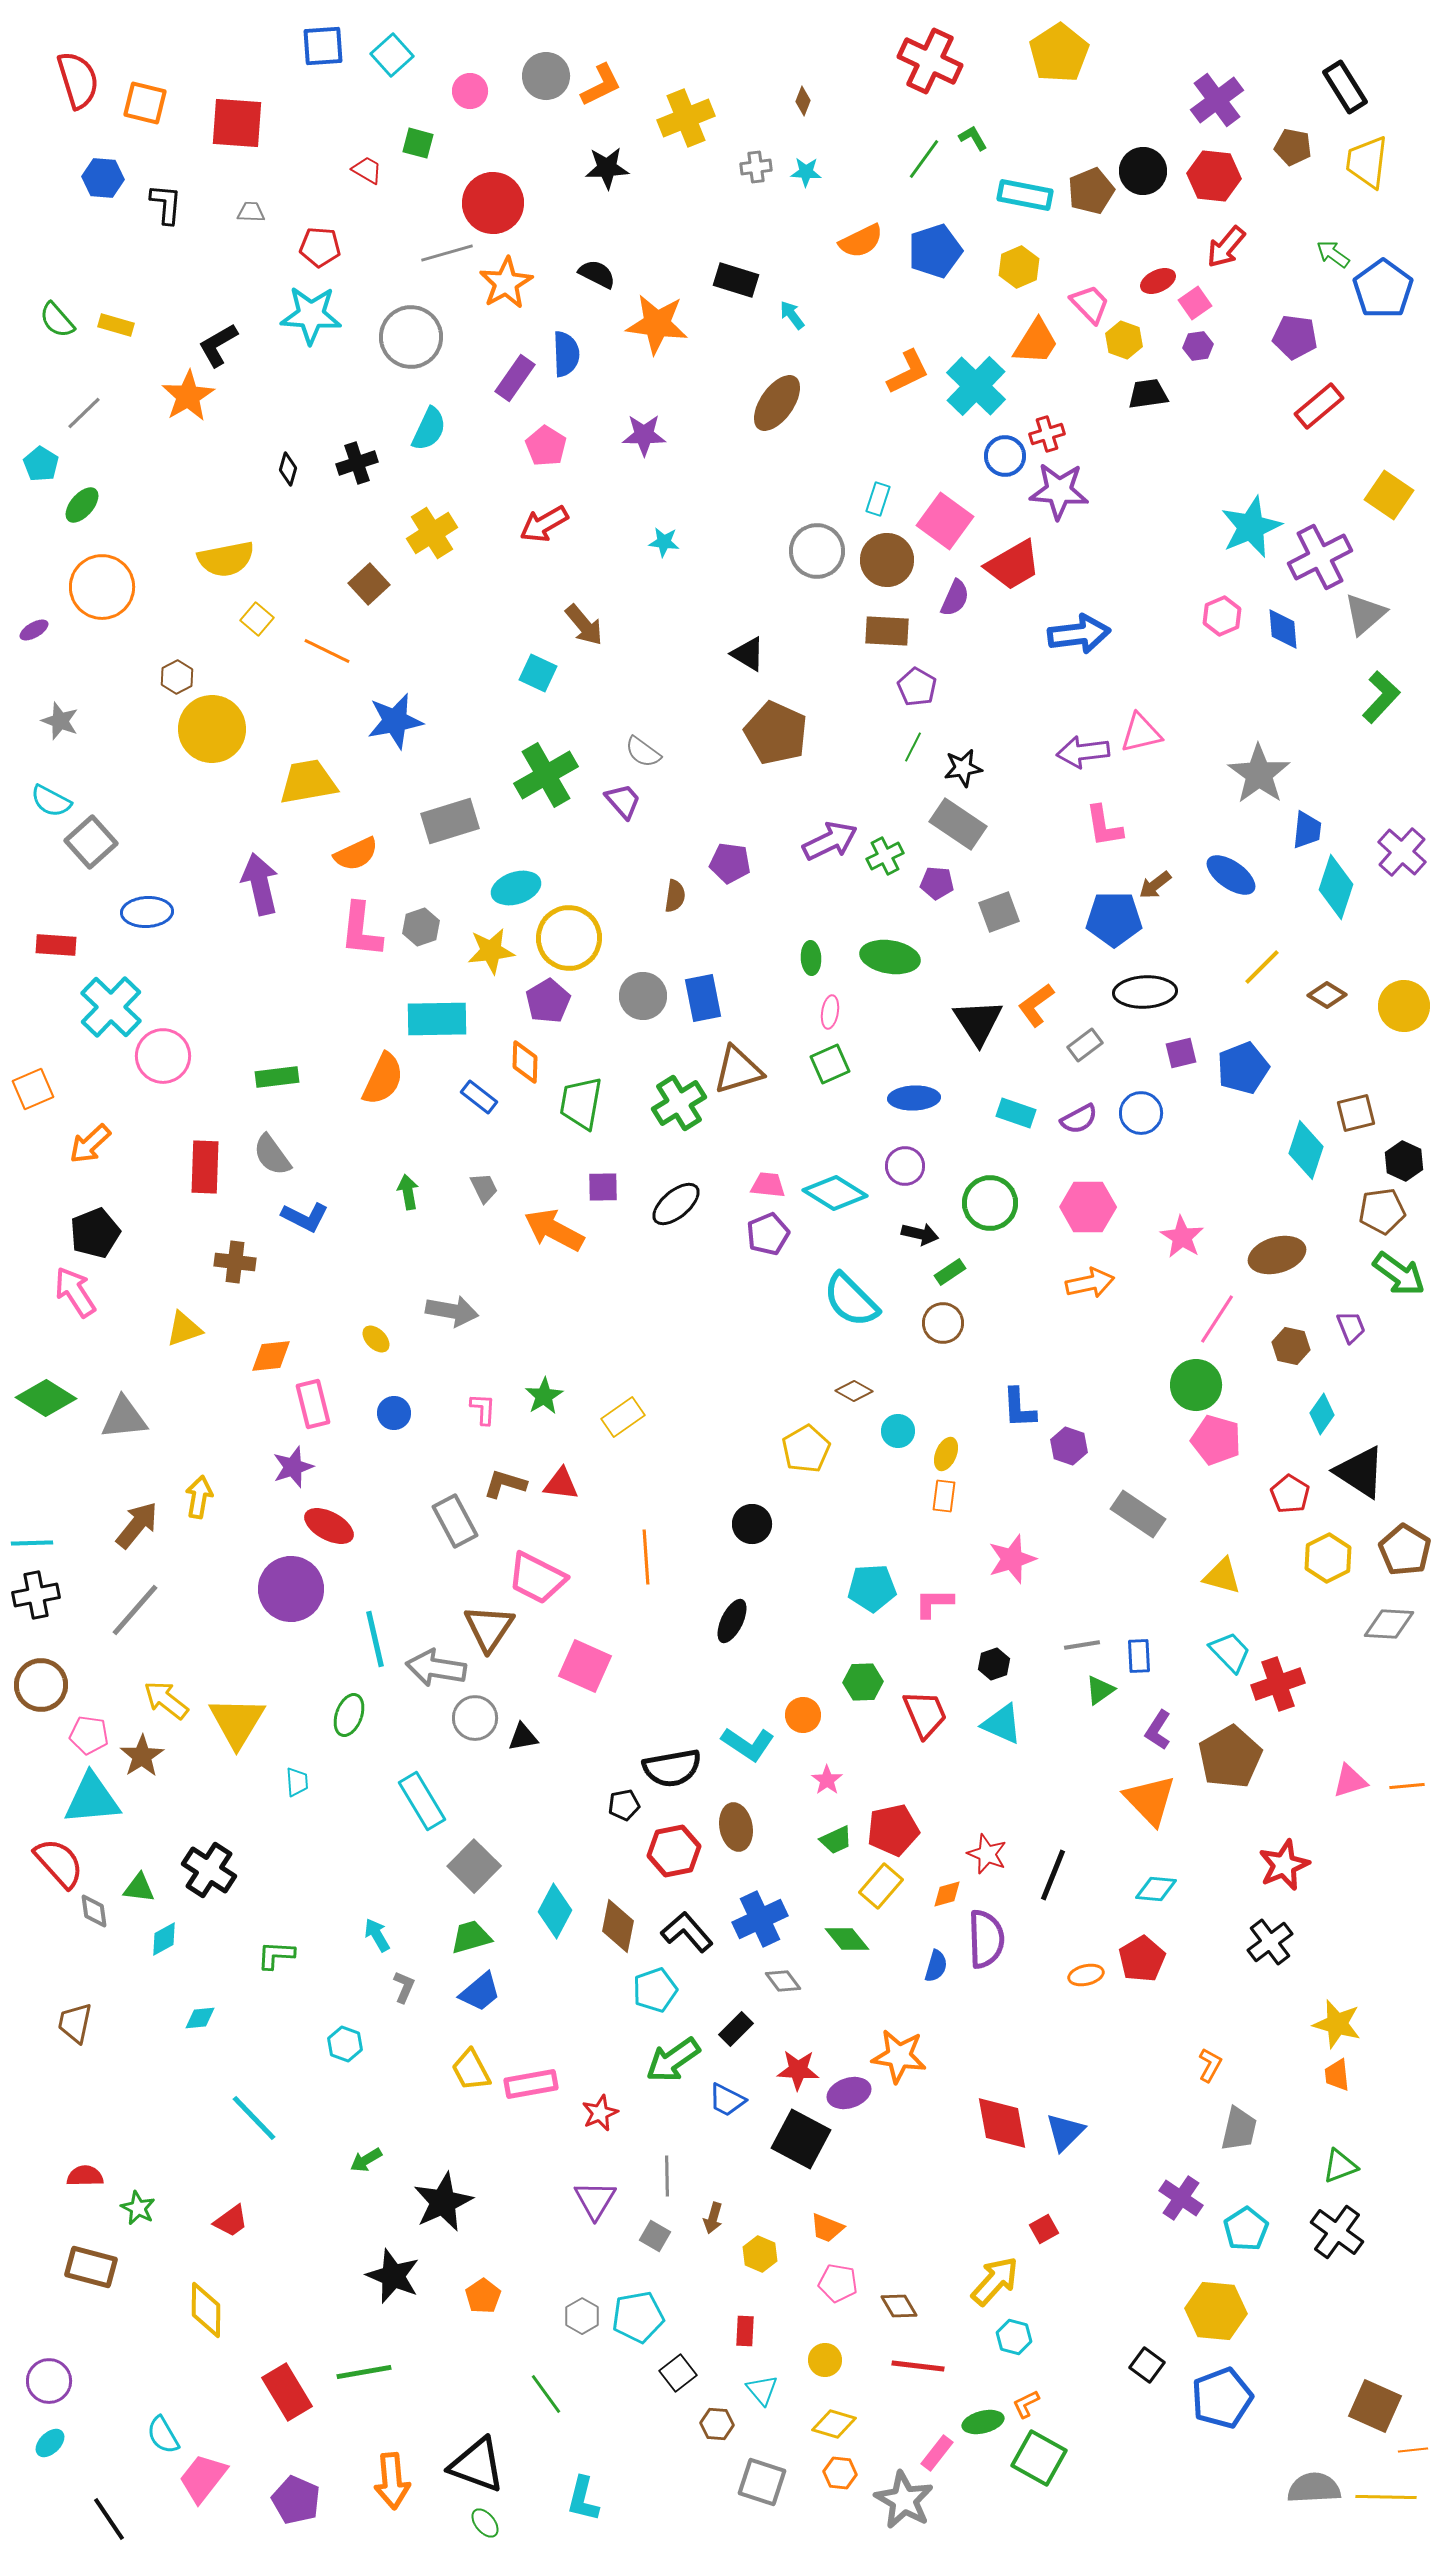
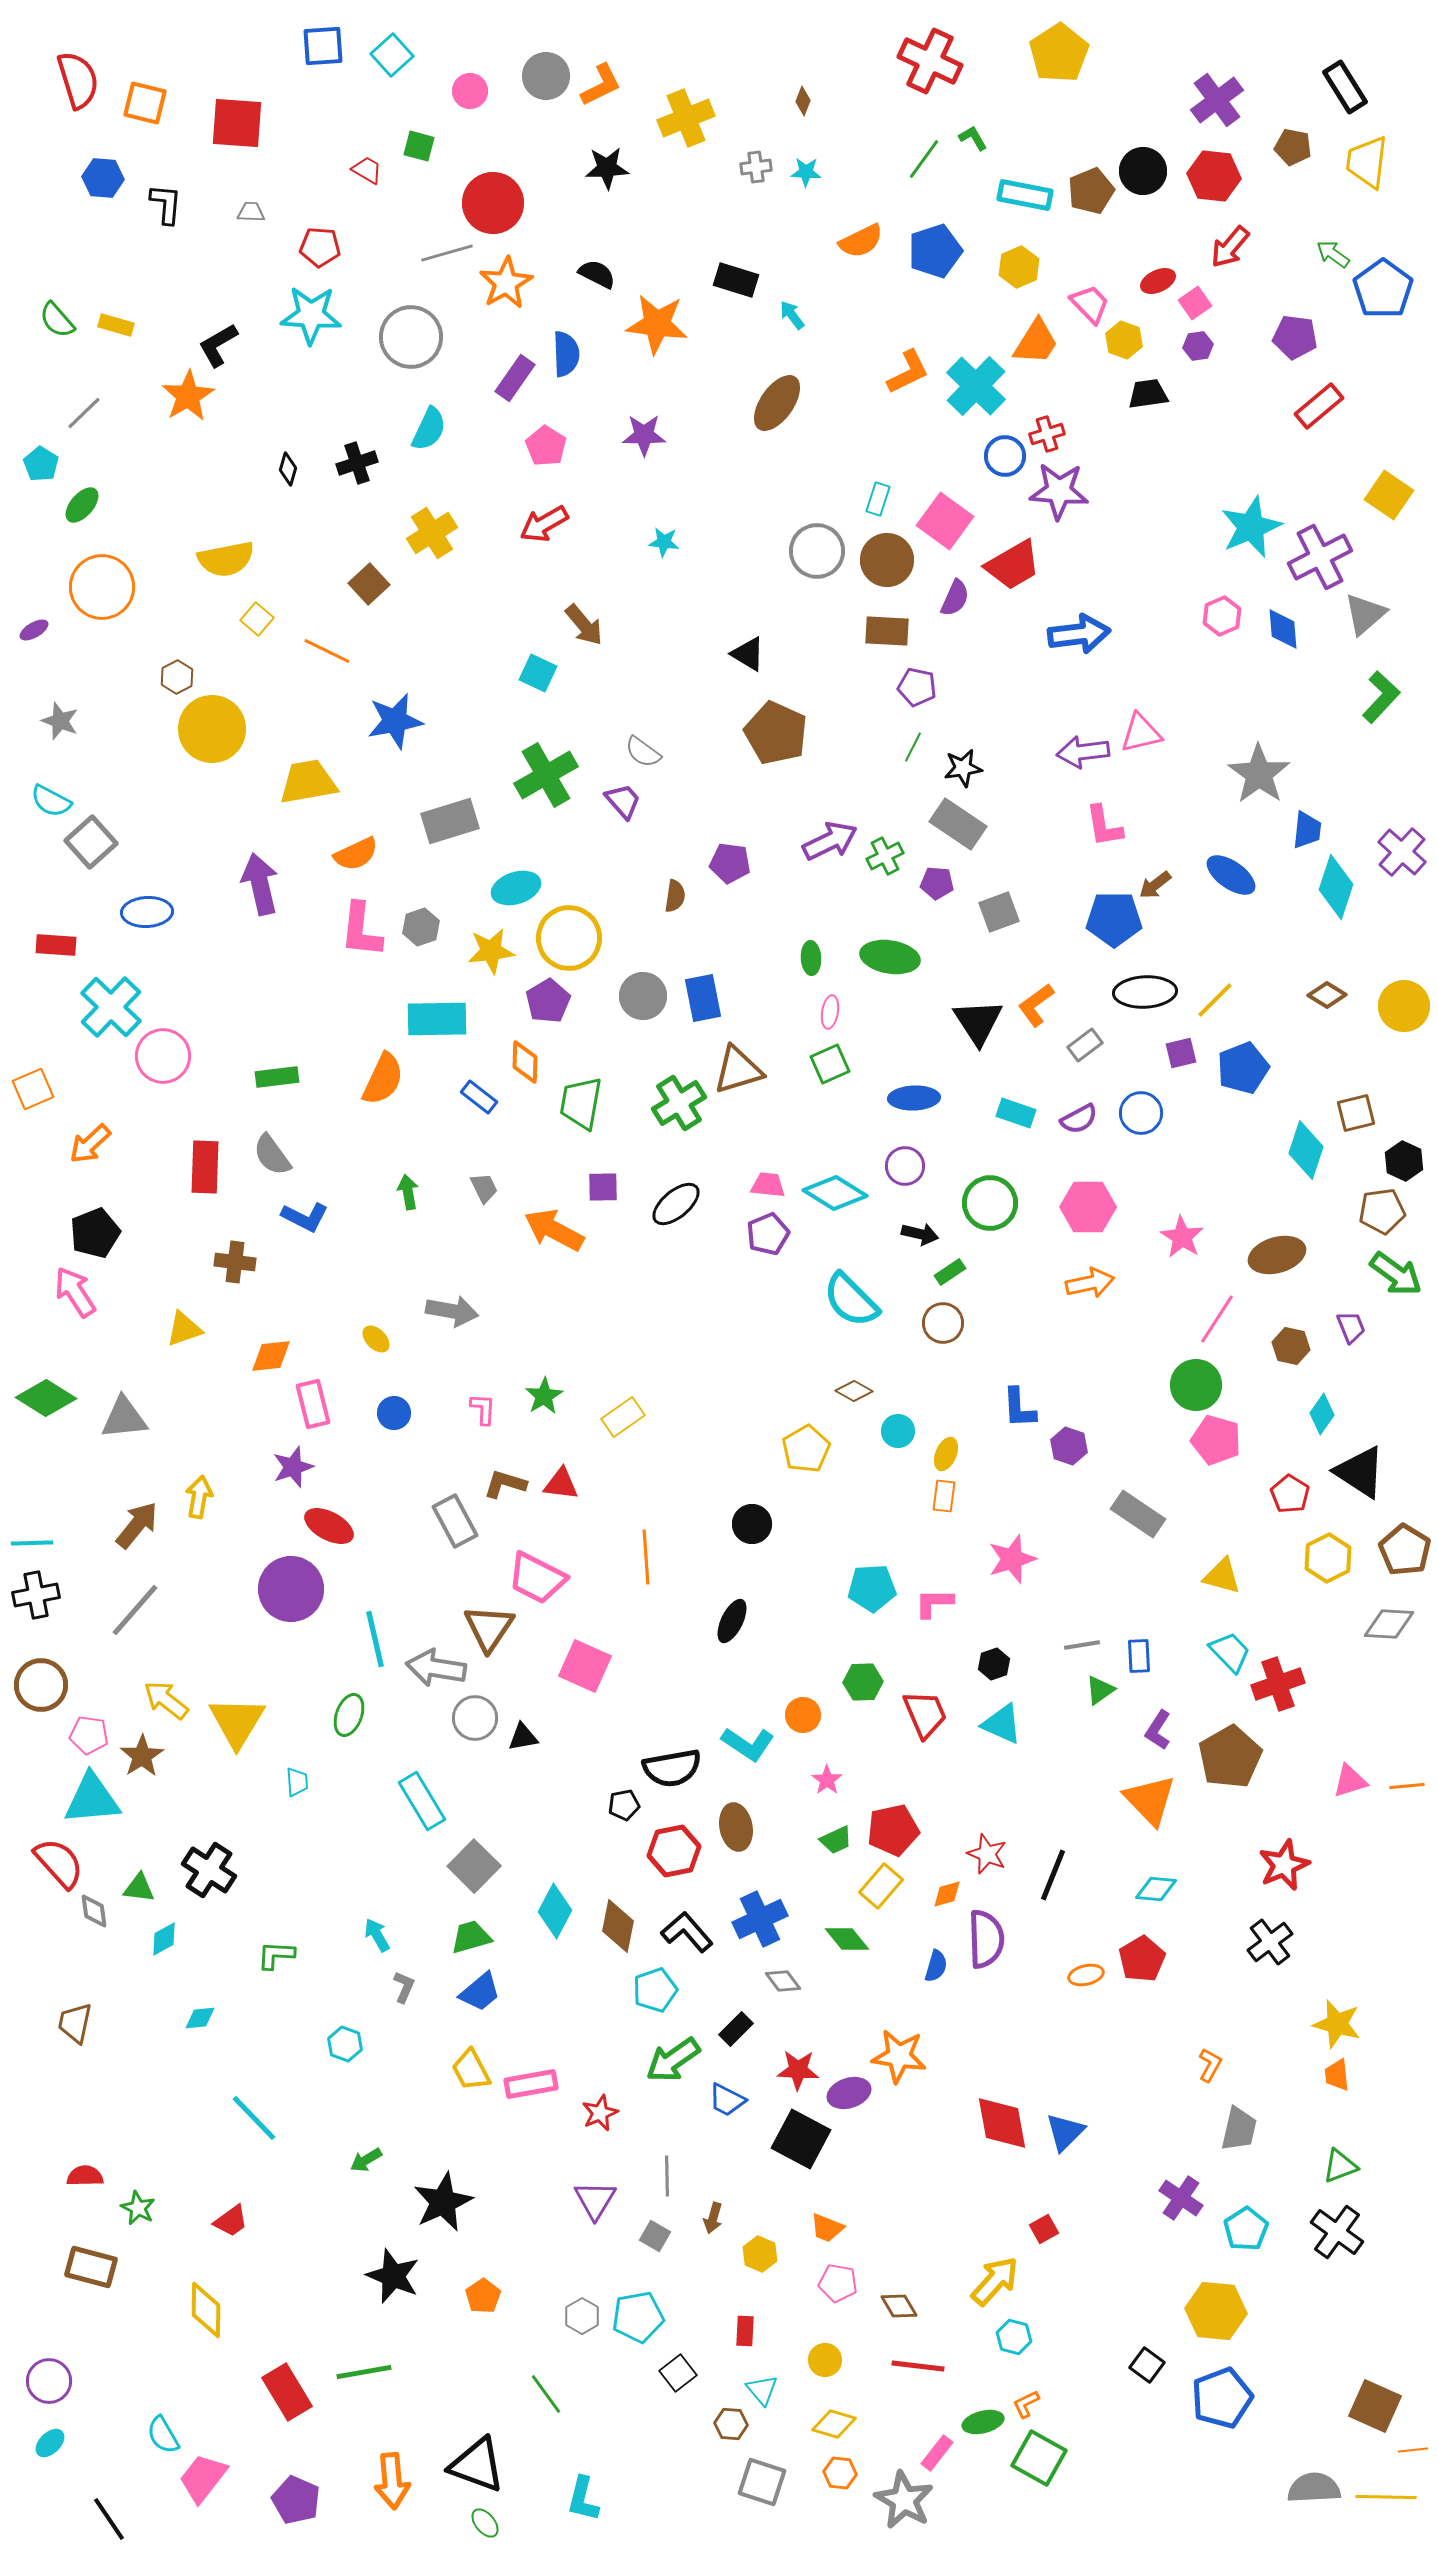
green square at (418, 143): moved 1 px right, 3 px down
red arrow at (1226, 247): moved 4 px right
purple pentagon at (917, 687): rotated 18 degrees counterclockwise
yellow line at (1262, 967): moved 47 px left, 33 px down
green arrow at (1399, 1274): moved 3 px left
brown hexagon at (717, 2424): moved 14 px right
